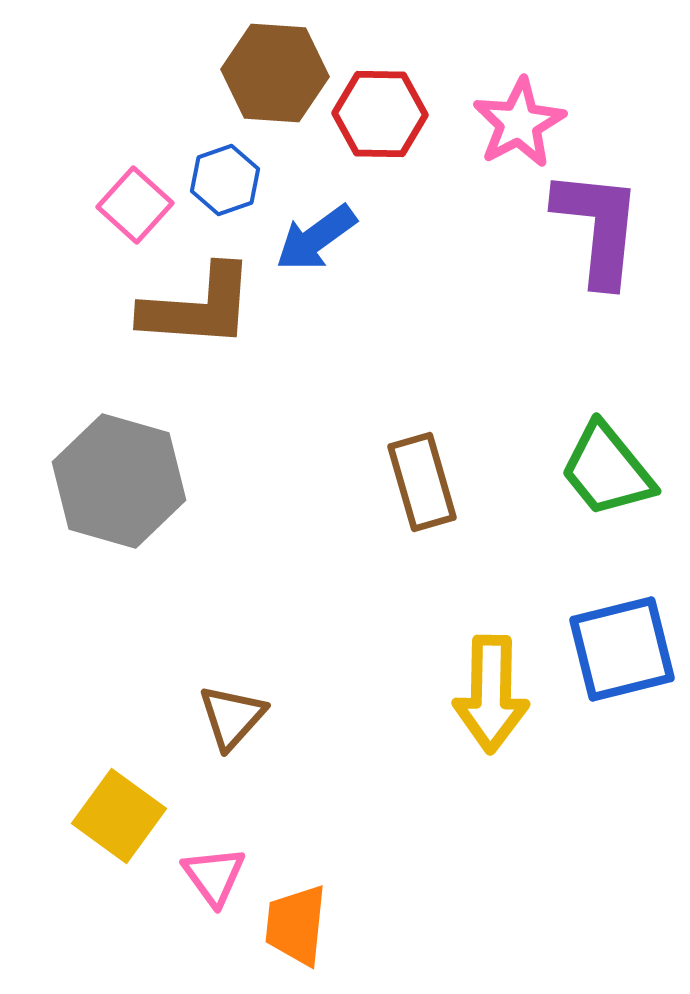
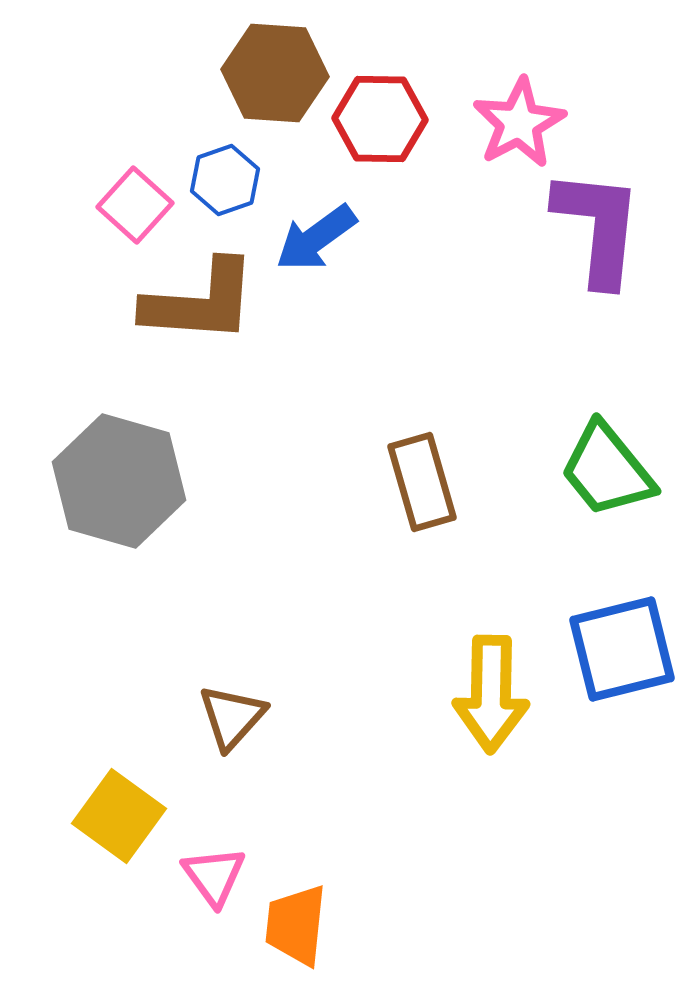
red hexagon: moved 5 px down
brown L-shape: moved 2 px right, 5 px up
